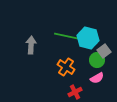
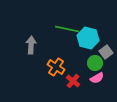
green line: moved 1 px right, 7 px up
gray square: moved 2 px right, 1 px down
green circle: moved 2 px left, 3 px down
orange cross: moved 10 px left
red cross: moved 2 px left, 11 px up; rotated 24 degrees counterclockwise
